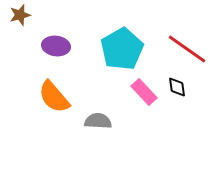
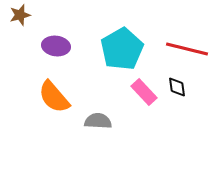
red line: rotated 21 degrees counterclockwise
